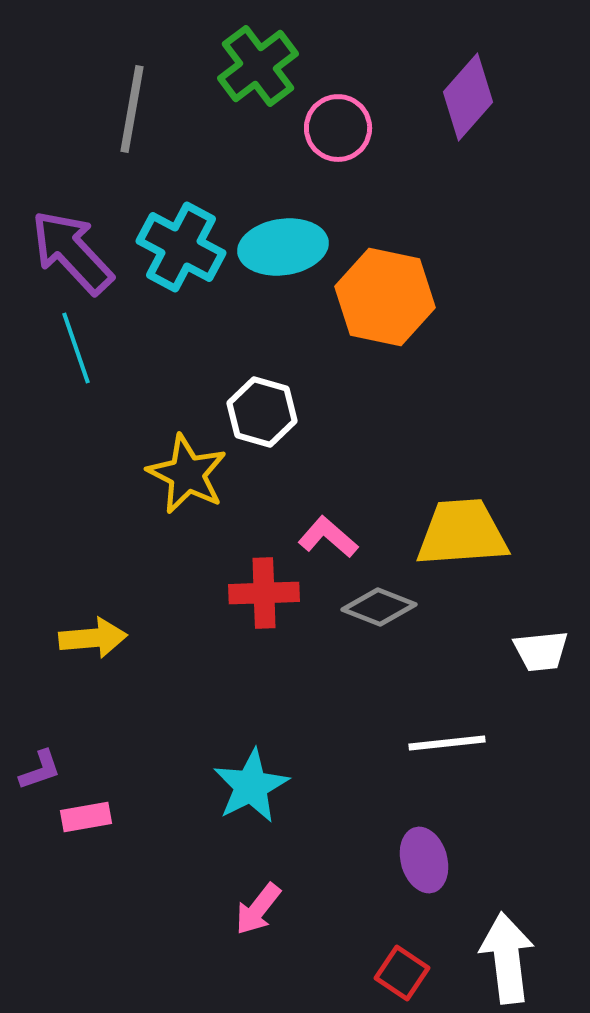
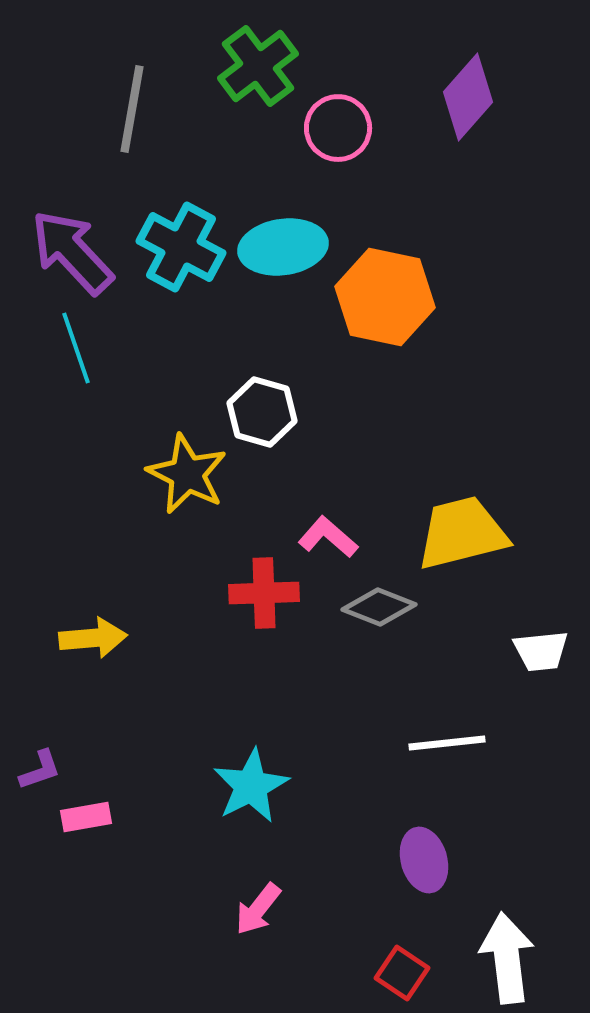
yellow trapezoid: rotated 10 degrees counterclockwise
